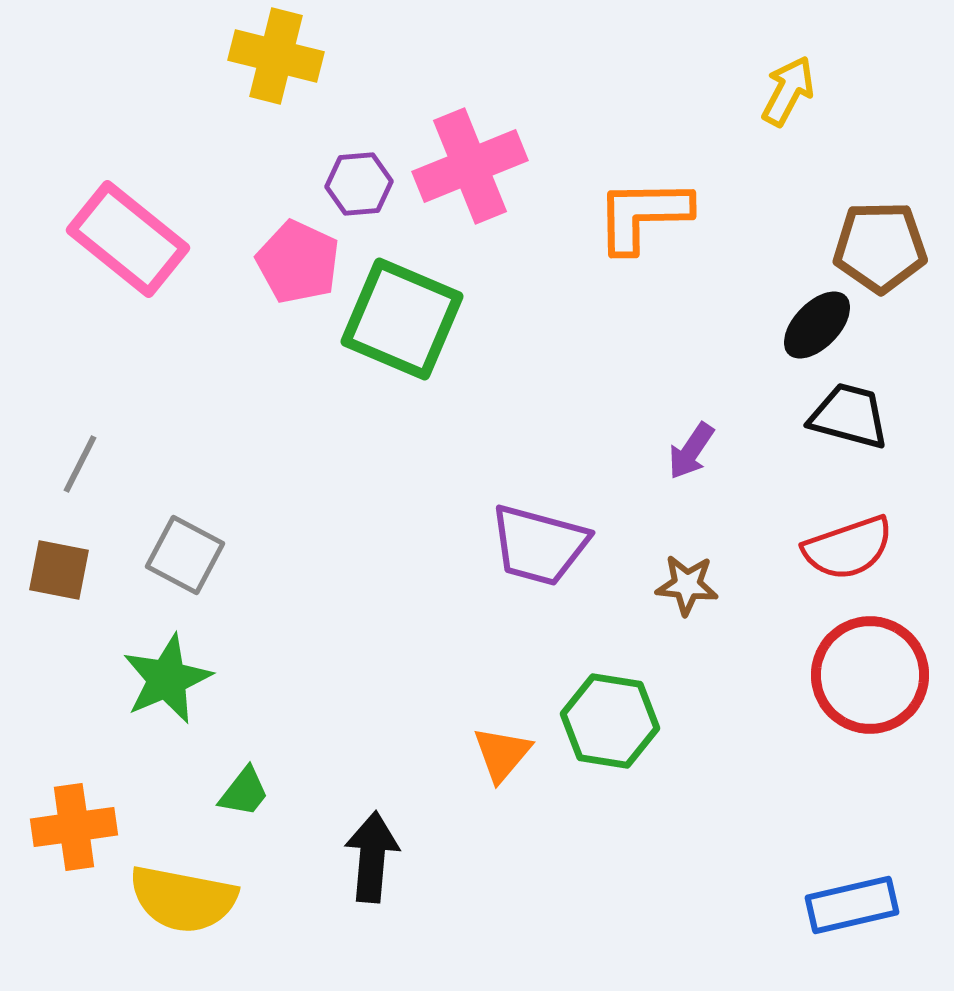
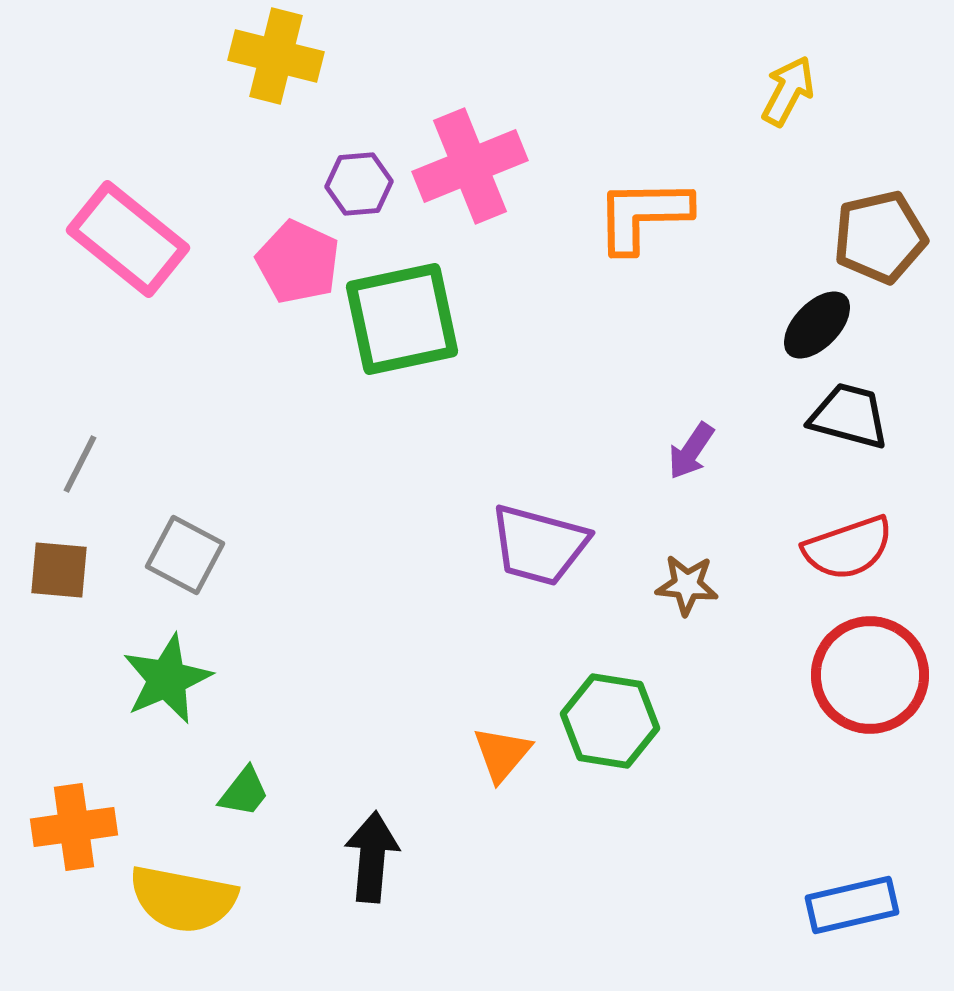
brown pentagon: moved 10 px up; rotated 12 degrees counterclockwise
green square: rotated 35 degrees counterclockwise
brown square: rotated 6 degrees counterclockwise
